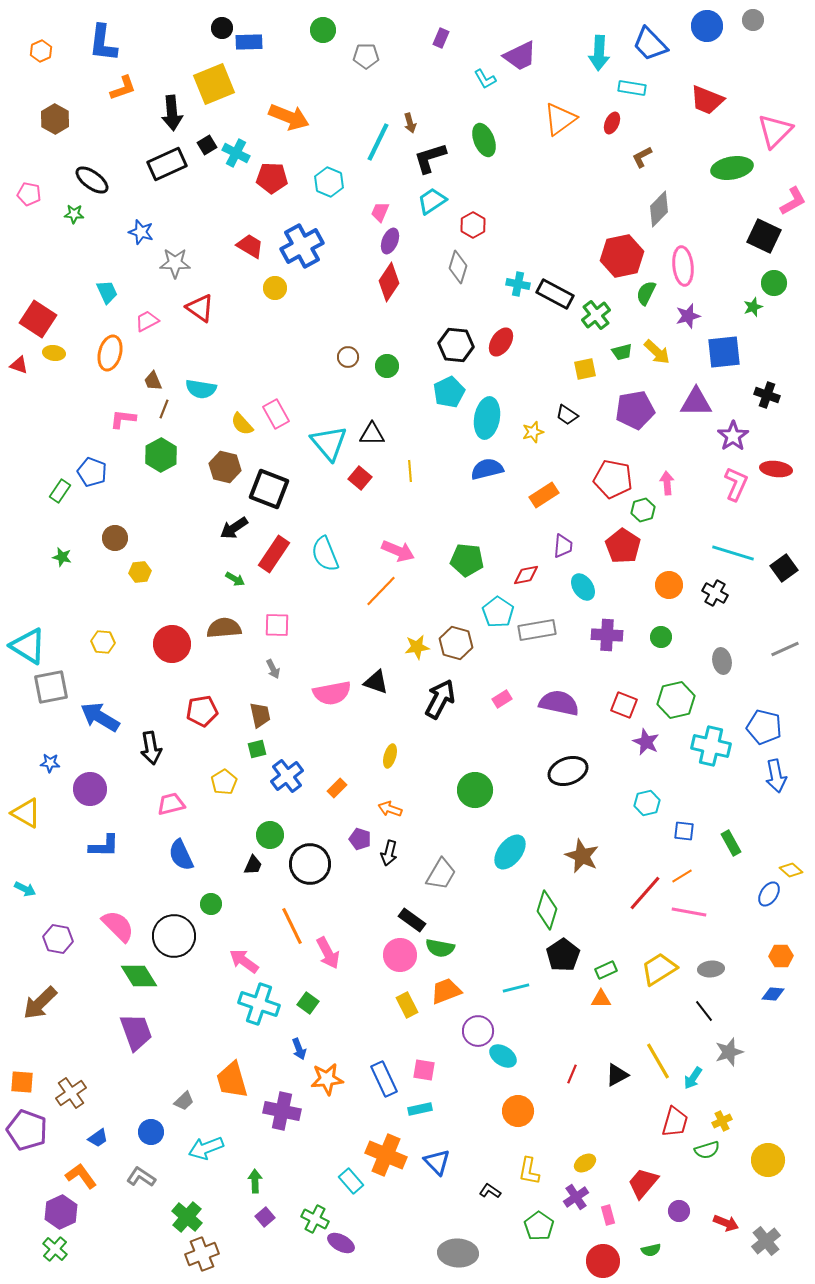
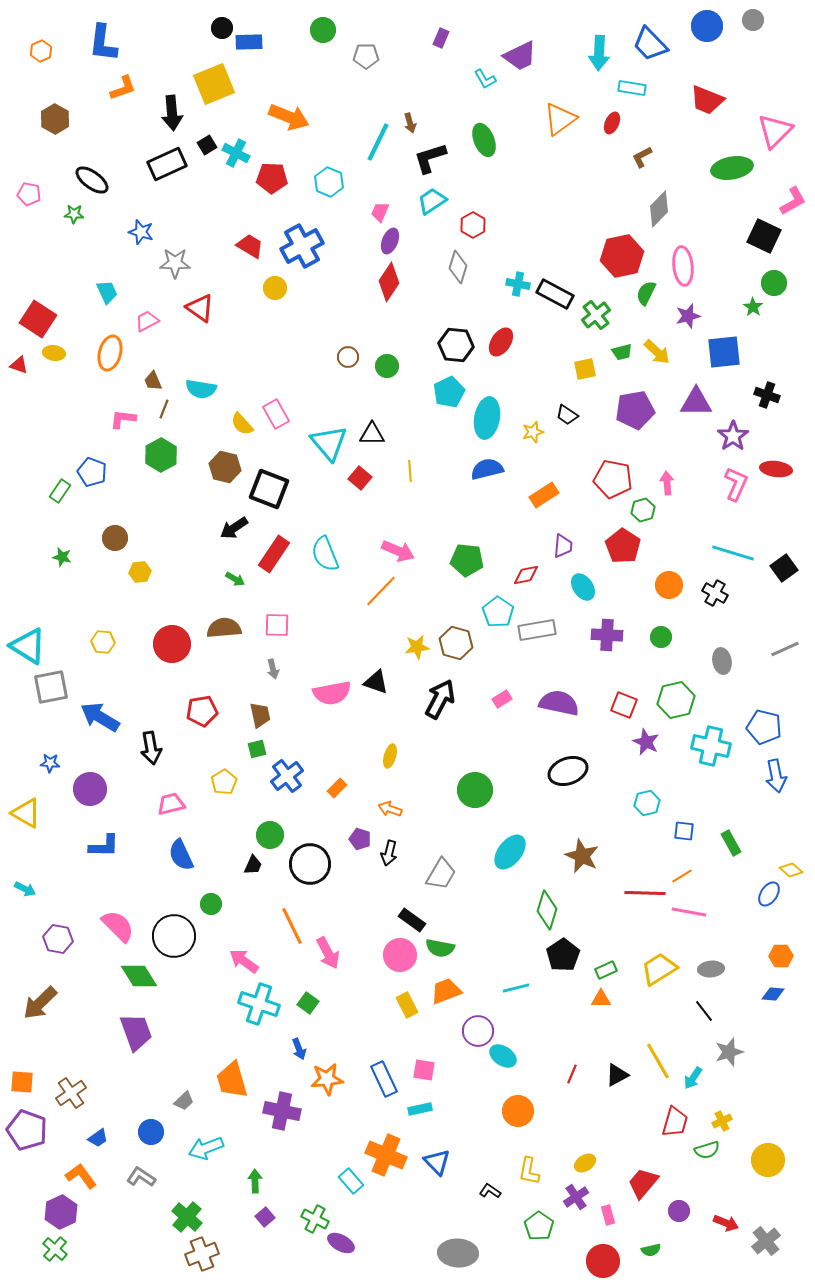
green star at (753, 307): rotated 18 degrees counterclockwise
gray arrow at (273, 669): rotated 12 degrees clockwise
red line at (645, 893): rotated 51 degrees clockwise
